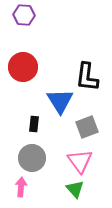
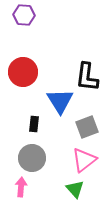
red circle: moved 5 px down
pink triangle: moved 4 px right, 1 px up; rotated 28 degrees clockwise
